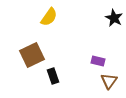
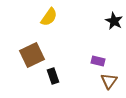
black star: moved 3 px down
